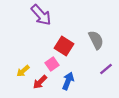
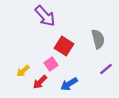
purple arrow: moved 4 px right, 1 px down
gray semicircle: moved 2 px right, 1 px up; rotated 12 degrees clockwise
pink square: moved 1 px left
blue arrow: moved 1 px right, 3 px down; rotated 144 degrees counterclockwise
